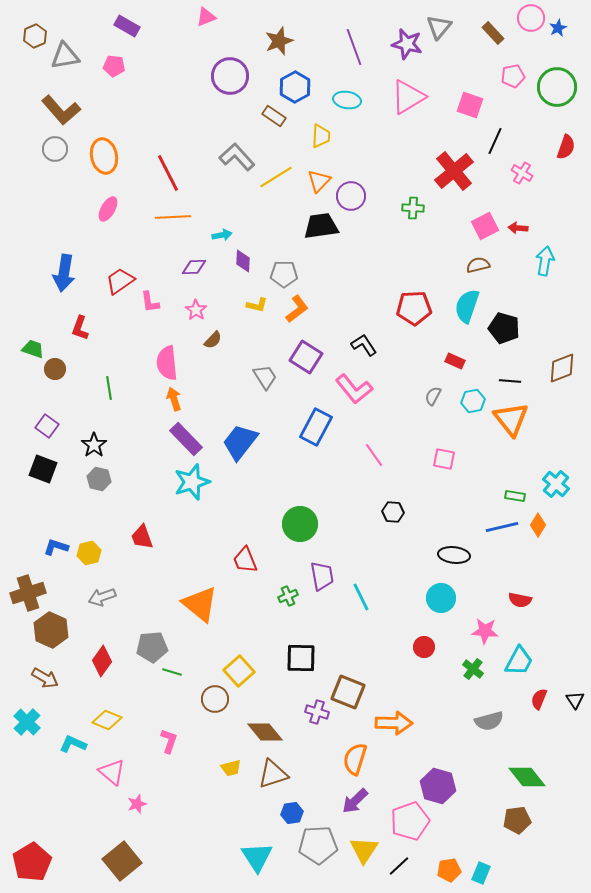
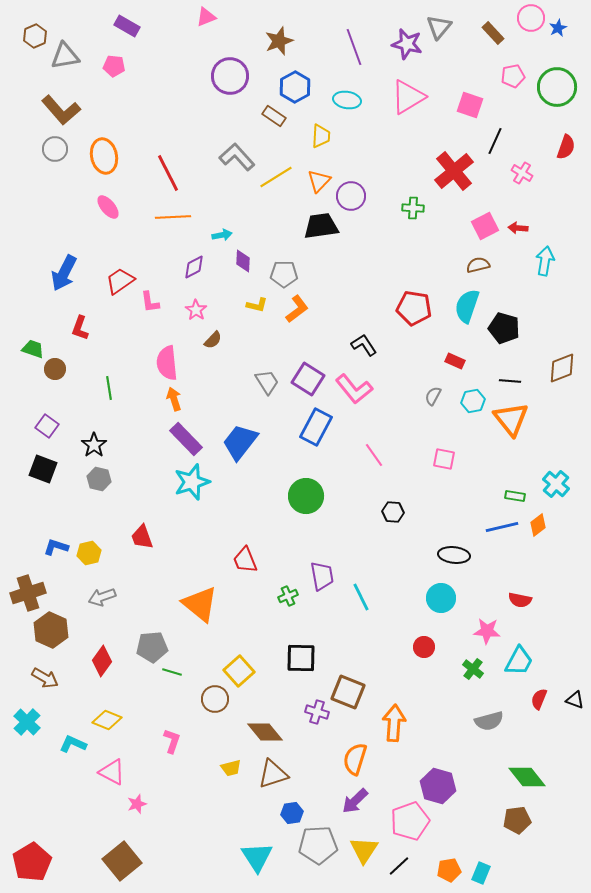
pink ellipse at (108, 209): moved 2 px up; rotated 70 degrees counterclockwise
purple diamond at (194, 267): rotated 25 degrees counterclockwise
blue arrow at (64, 273): rotated 18 degrees clockwise
red pentagon at (414, 308): rotated 12 degrees clockwise
purple square at (306, 357): moved 2 px right, 22 px down
gray trapezoid at (265, 377): moved 2 px right, 5 px down
green circle at (300, 524): moved 6 px right, 28 px up
orange diamond at (538, 525): rotated 20 degrees clockwise
pink star at (485, 631): moved 2 px right
black triangle at (575, 700): rotated 36 degrees counterclockwise
orange arrow at (394, 723): rotated 87 degrees counterclockwise
pink L-shape at (169, 741): moved 3 px right
pink triangle at (112, 772): rotated 12 degrees counterclockwise
